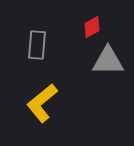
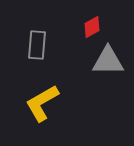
yellow L-shape: rotated 9 degrees clockwise
